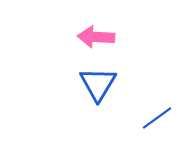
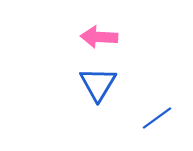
pink arrow: moved 3 px right
